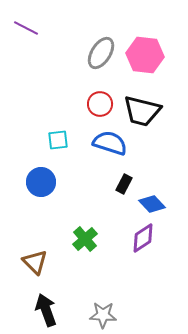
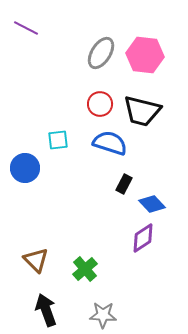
blue circle: moved 16 px left, 14 px up
green cross: moved 30 px down
brown triangle: moved 1 px right, 2 px up
